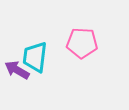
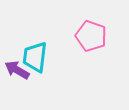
pink pentagon: moved 9 px right, 7 px up; rotated 16 degrees clockwise
